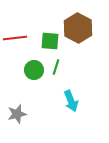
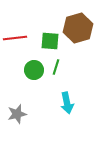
brown hexagon: rotated 16 degrees clockwise
cyan arrow: moved 4 px left, 2 px down; rotated 10 degrees clockwise
